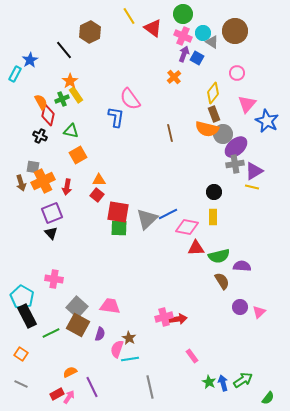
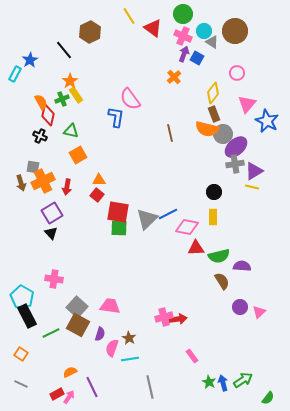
cyan circle at (203, 33): moved 1 px right, 2 px up
purple square at (52, 213): rotated 10 degrees counterclockwise
pink semicircle at (117, 349): moved 5 px left, 1 px up
